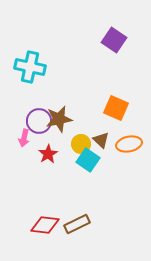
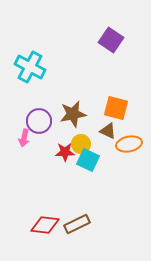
purple square: moved 3 px left
cyan cross: rotated 16 degrees clockwise
orange square: rotated 10 degrees counterclockwise
brown star: moved 14 px right, 5 px up
brown triangle: moved 7 px right, 9 px up; rotated 18 degrees counterclockwise
red star: moved 17 px right, 2 px up; rotated 30 degrees clockwise
cyan square: rotated 10 degrees counterclockwise
